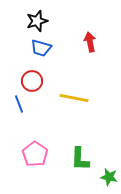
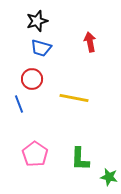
red circle: moved 2 px up
